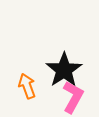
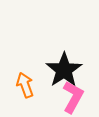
orange arrow: moved 2 px left, 1 px up
